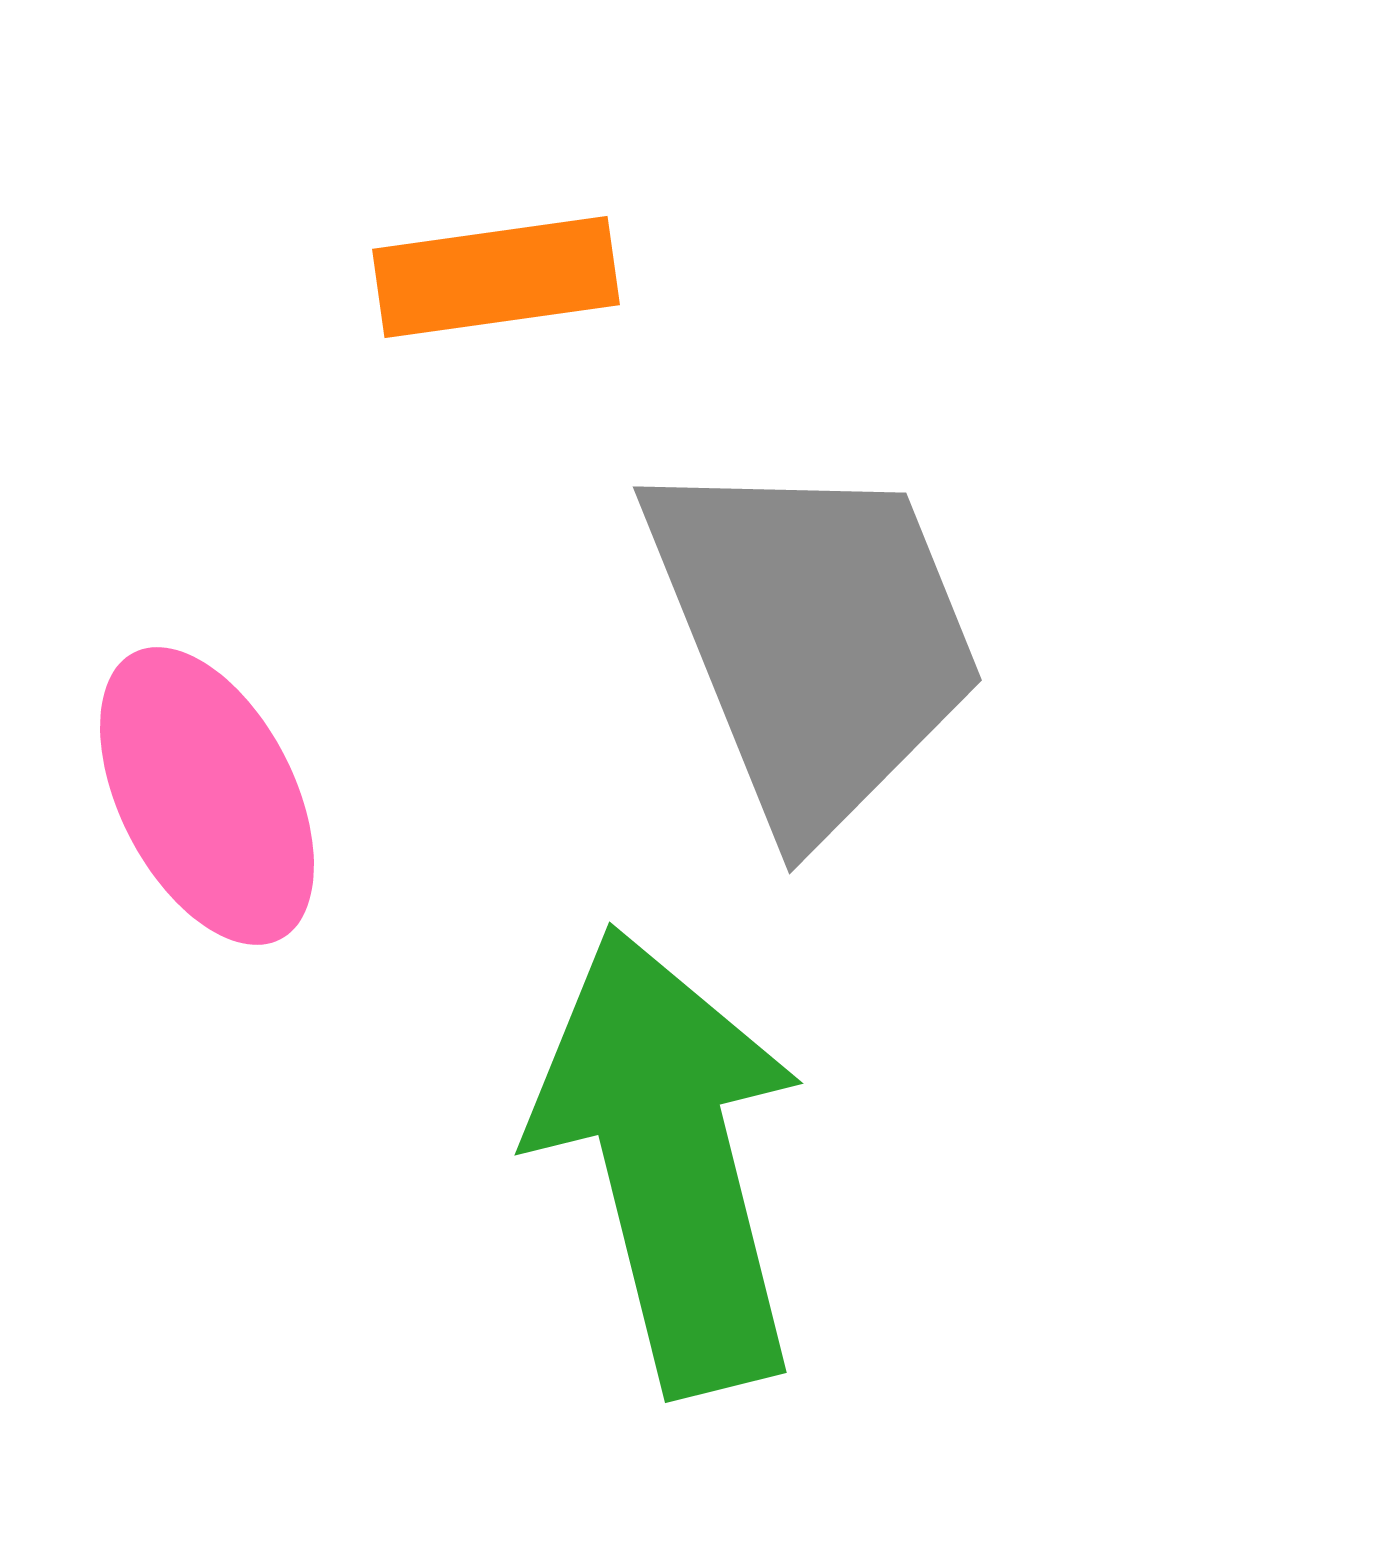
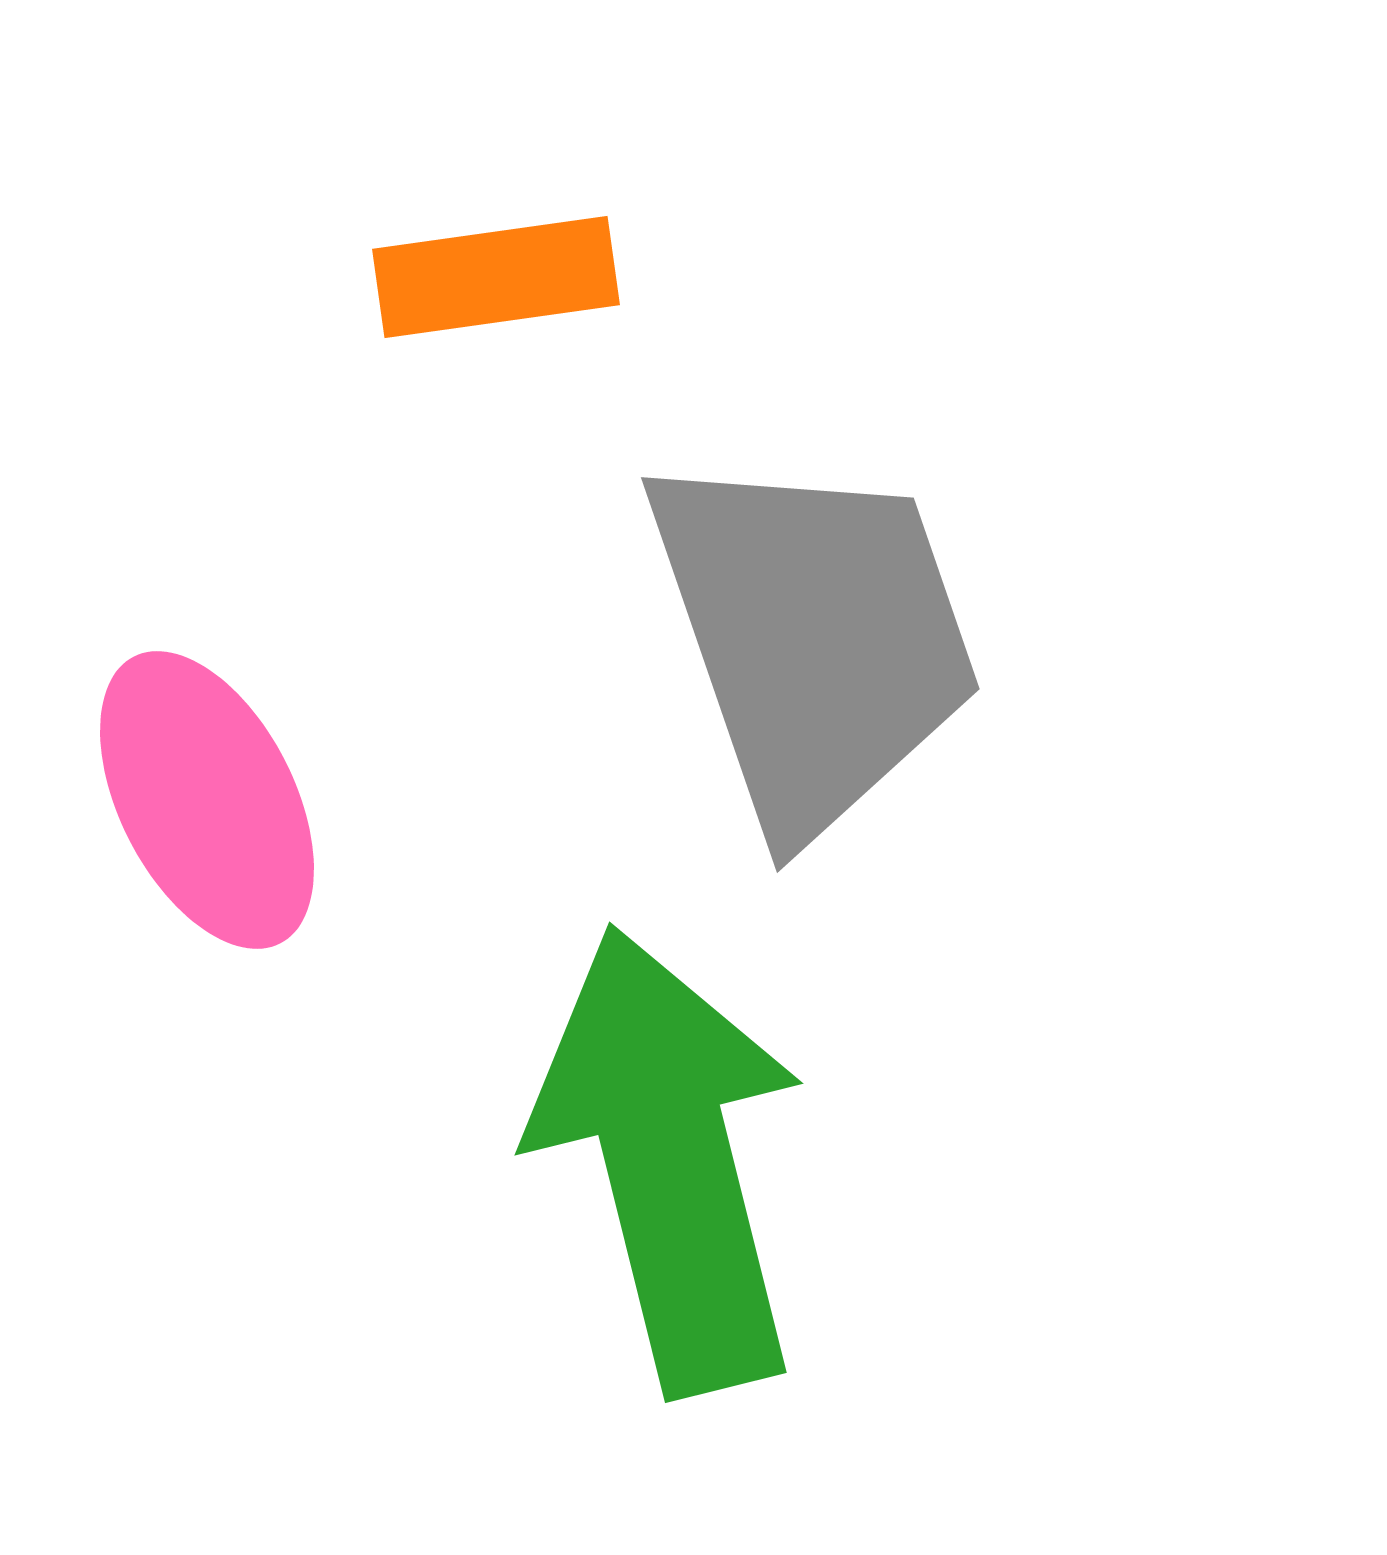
gray trapezoid: rotated 3 degrees clockwise
pink ellipse: moved 4 px down
